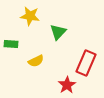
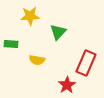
yellow star: rotated 12 degrees counterclockwise
yellow semicircle: moved 1 px right, 1 px up; rotated 35 degrees clockwise
